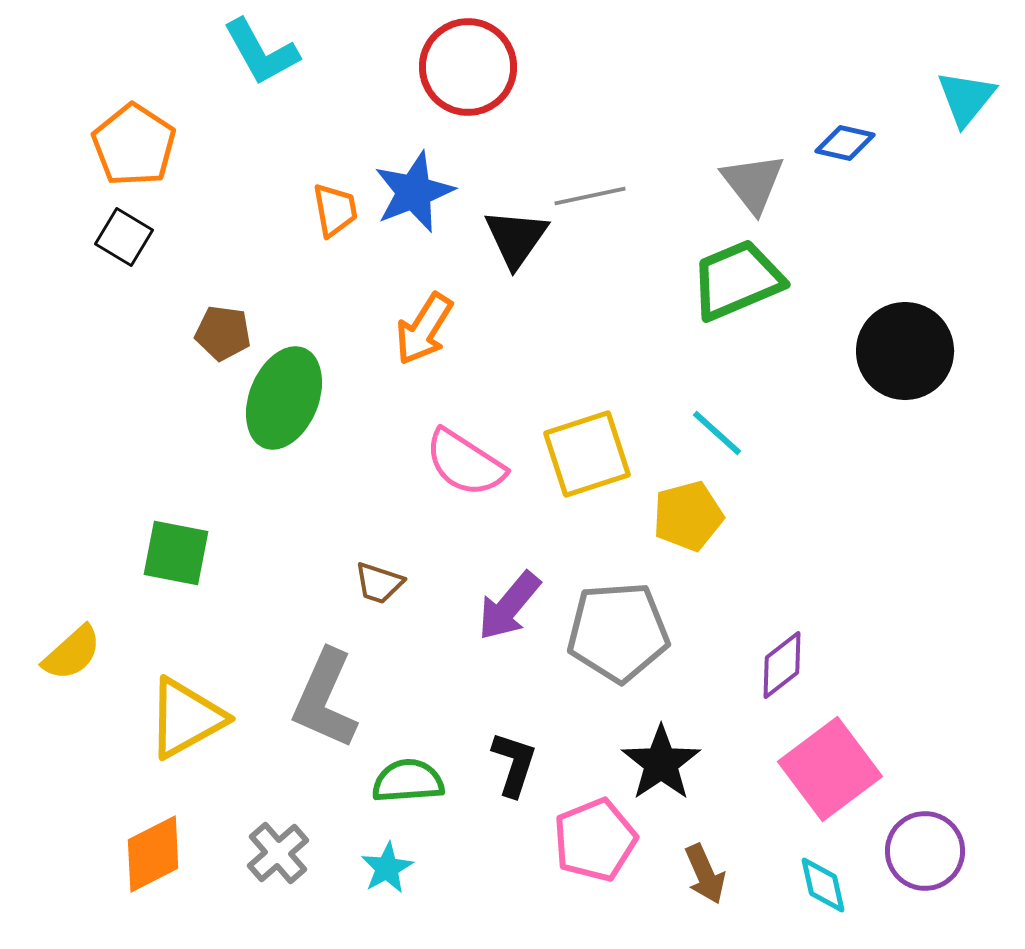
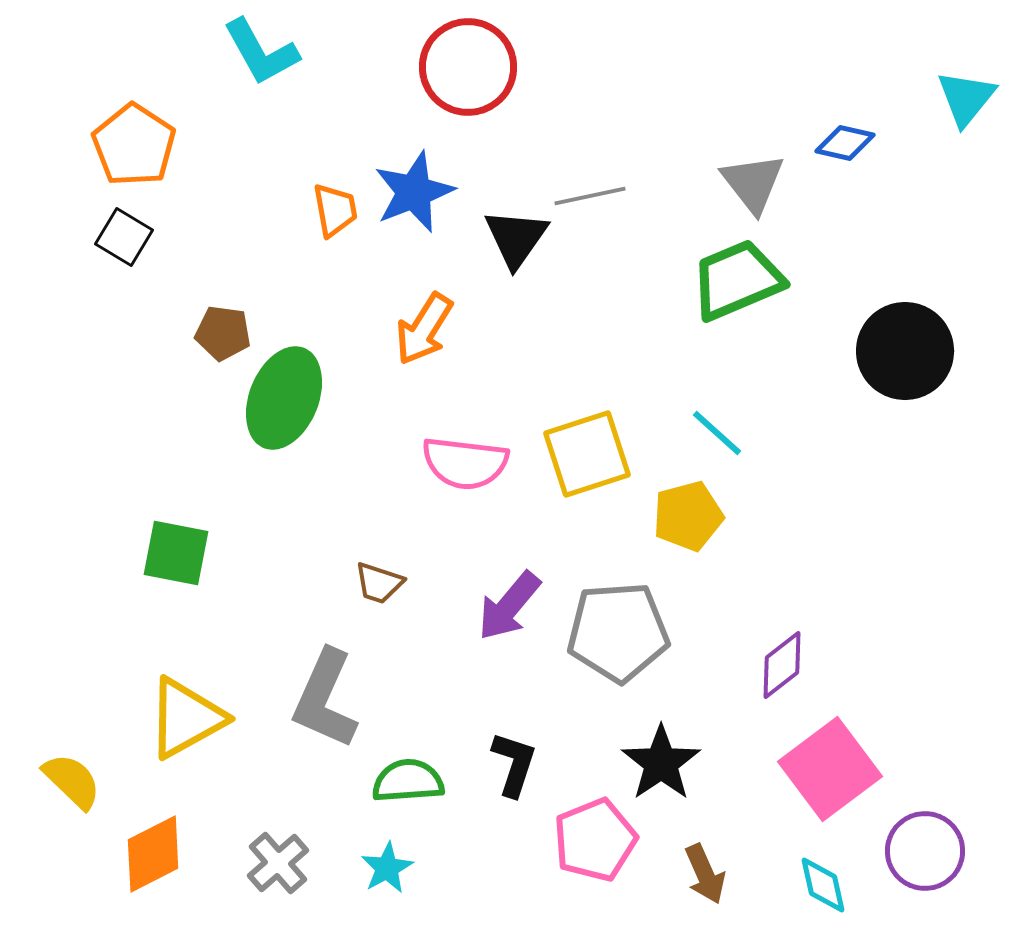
pink semicircle: rotated 26 degrees counterclockwise
yellow semicircle: moved 128 px down; rotated 94 degrees counterclockwise
gray cross: moved 10 px down
